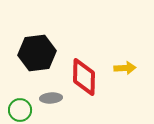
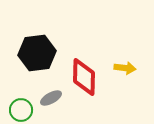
yellow arrow: rotated 10 degrees clockwise
gray ellipse: rotated 25 degrees counterclockwise
green circle: moved 1 px right
